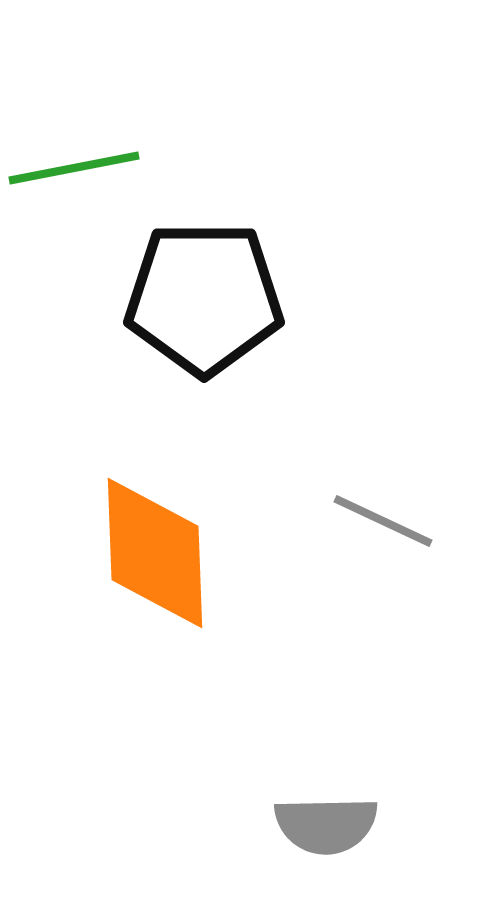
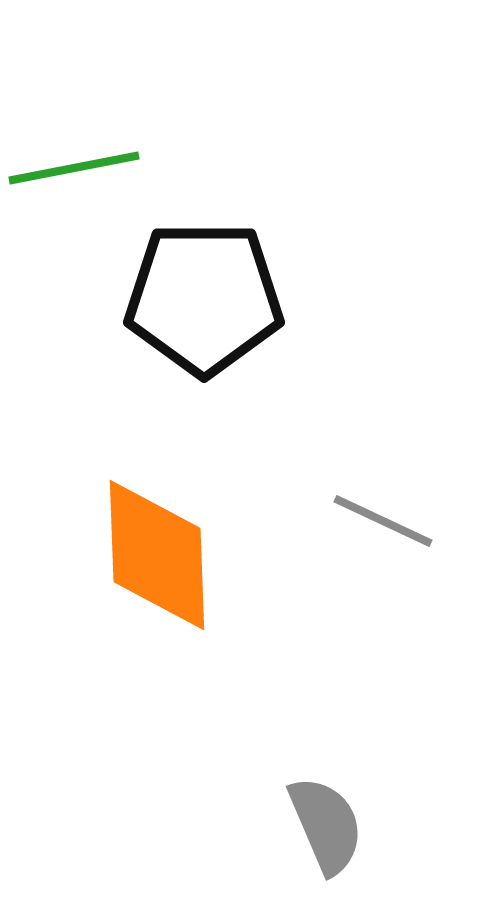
orange diamond: moved 2 px right, 2 px down
gray semicircle: rotated 112 degrees counterclockwise
